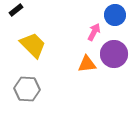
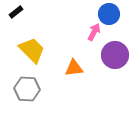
black rectangle: moved 2 px down
blue circle: moved 6 px left, 1 px up
yellow trapezoid: moved 1 px left, 5 px down
purple circle: moved 1 px right, 1 px down
orange triangle: moved 13 px left, 4 px down
